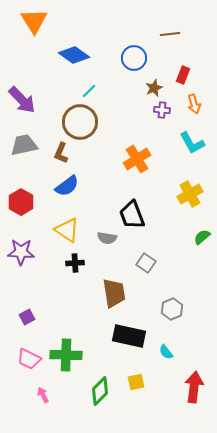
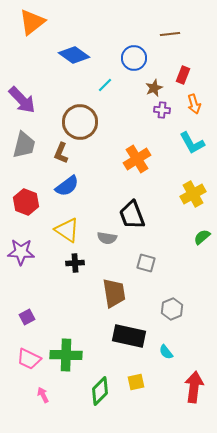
orange triangle: moved 2 px left, 1 px down; rotated 24 degrees clockwise
cyan line: moved 16 px right, 6 px up
gray trapezoid: rotated 116 degrees clockwise
yellow cross: moved 3 px right
red hexagon: moved 5 px right; rotated 10 degrees counterclockwise
gray square: rotated 18 degrees counterclockwise
